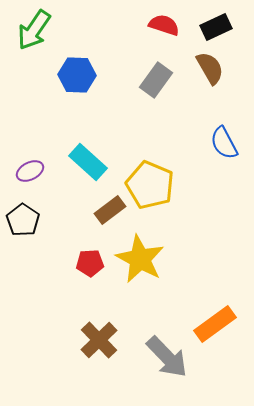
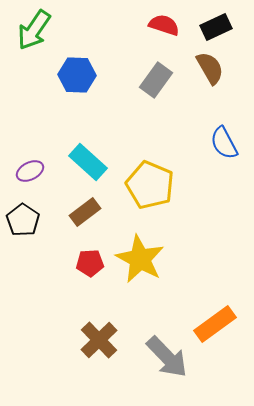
brown rectangle: moved 25 px left, 2 px down
